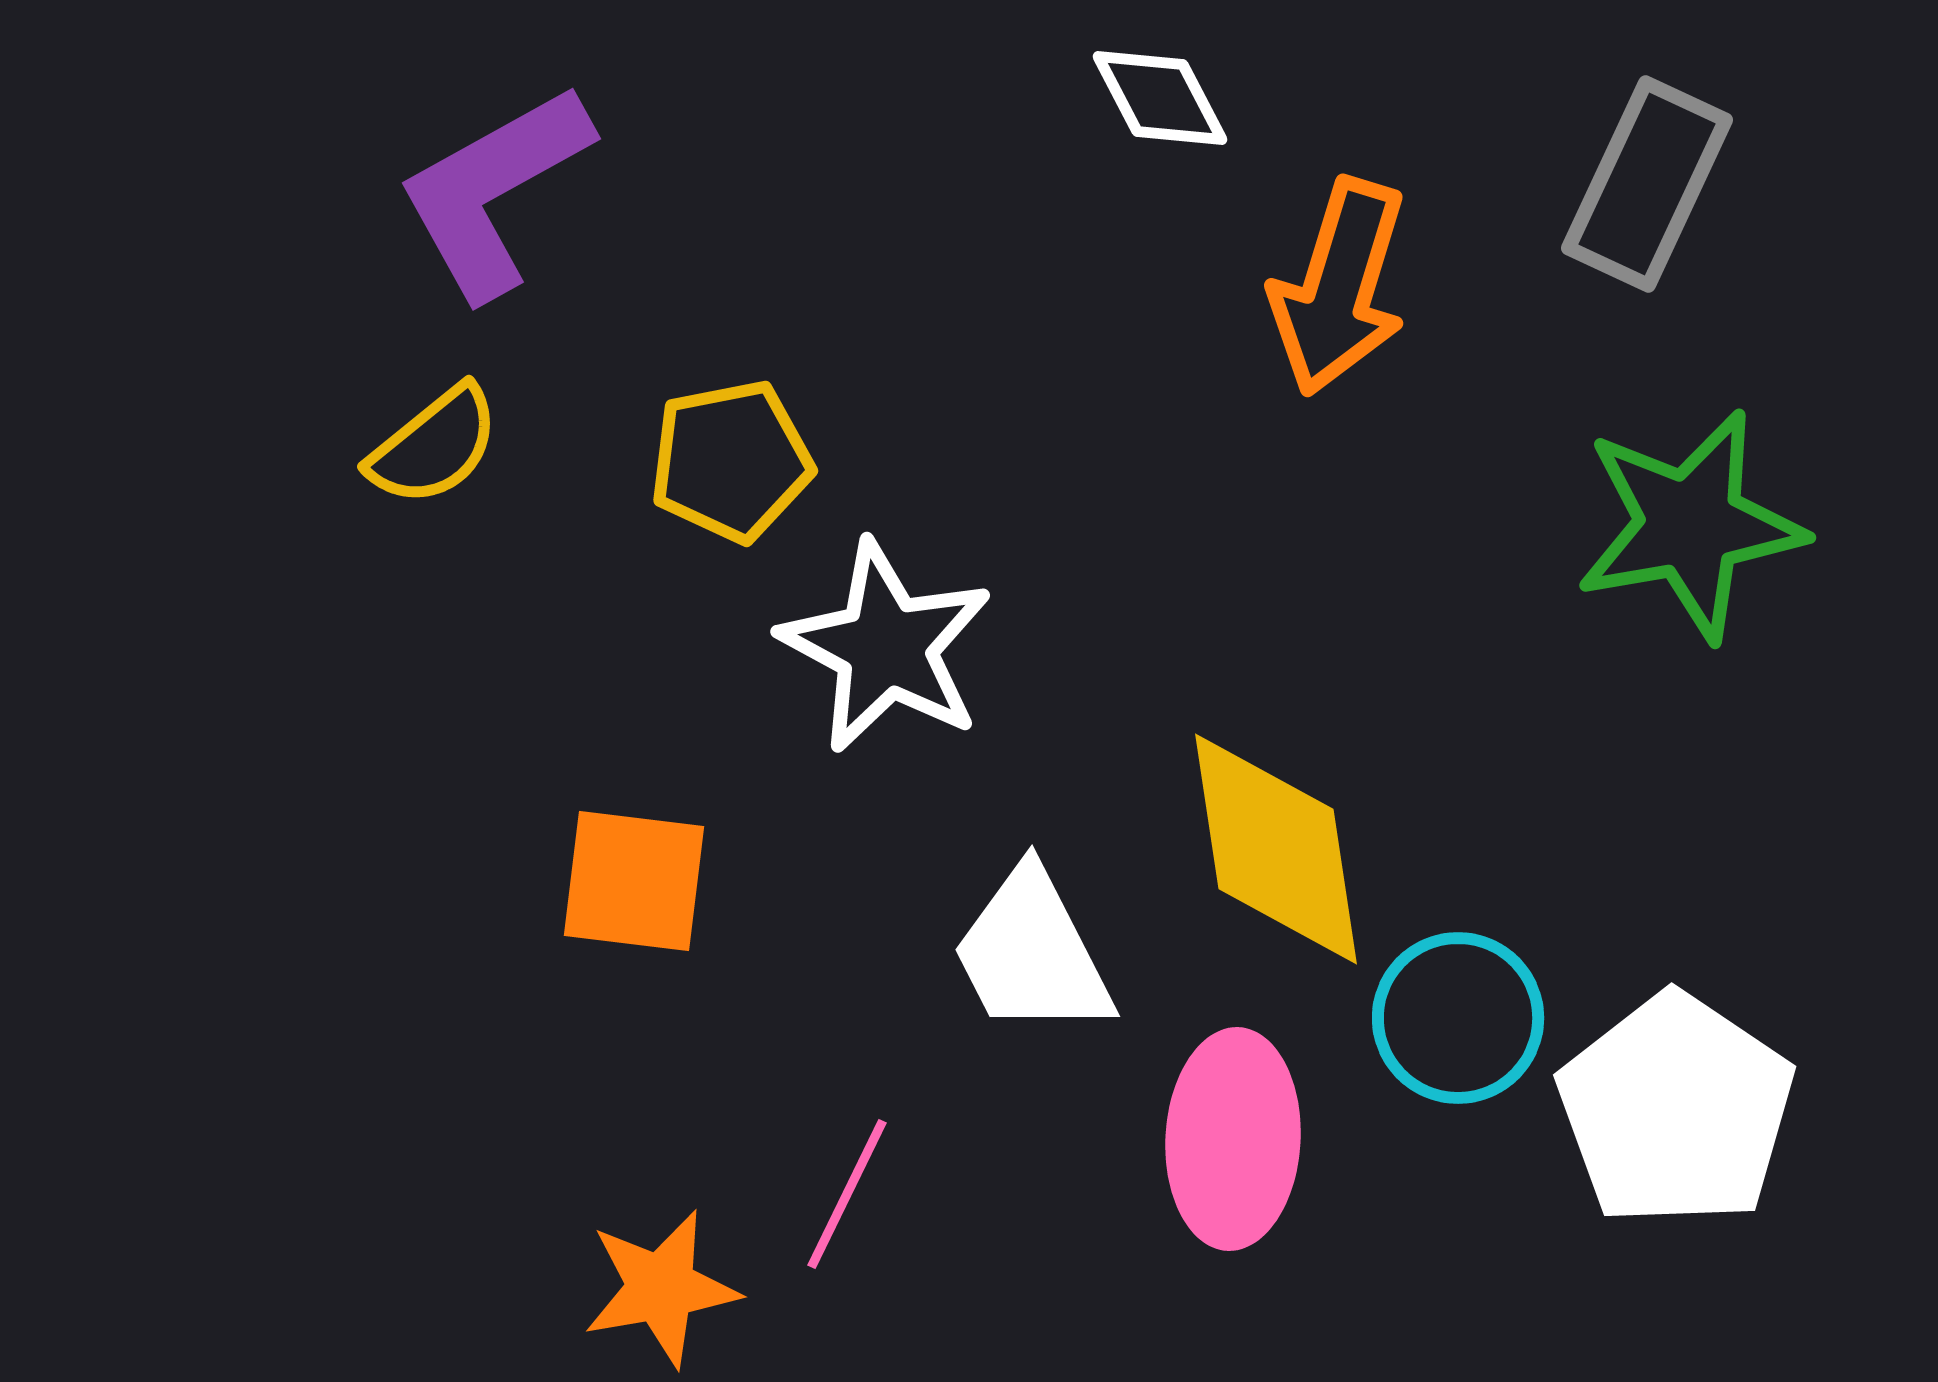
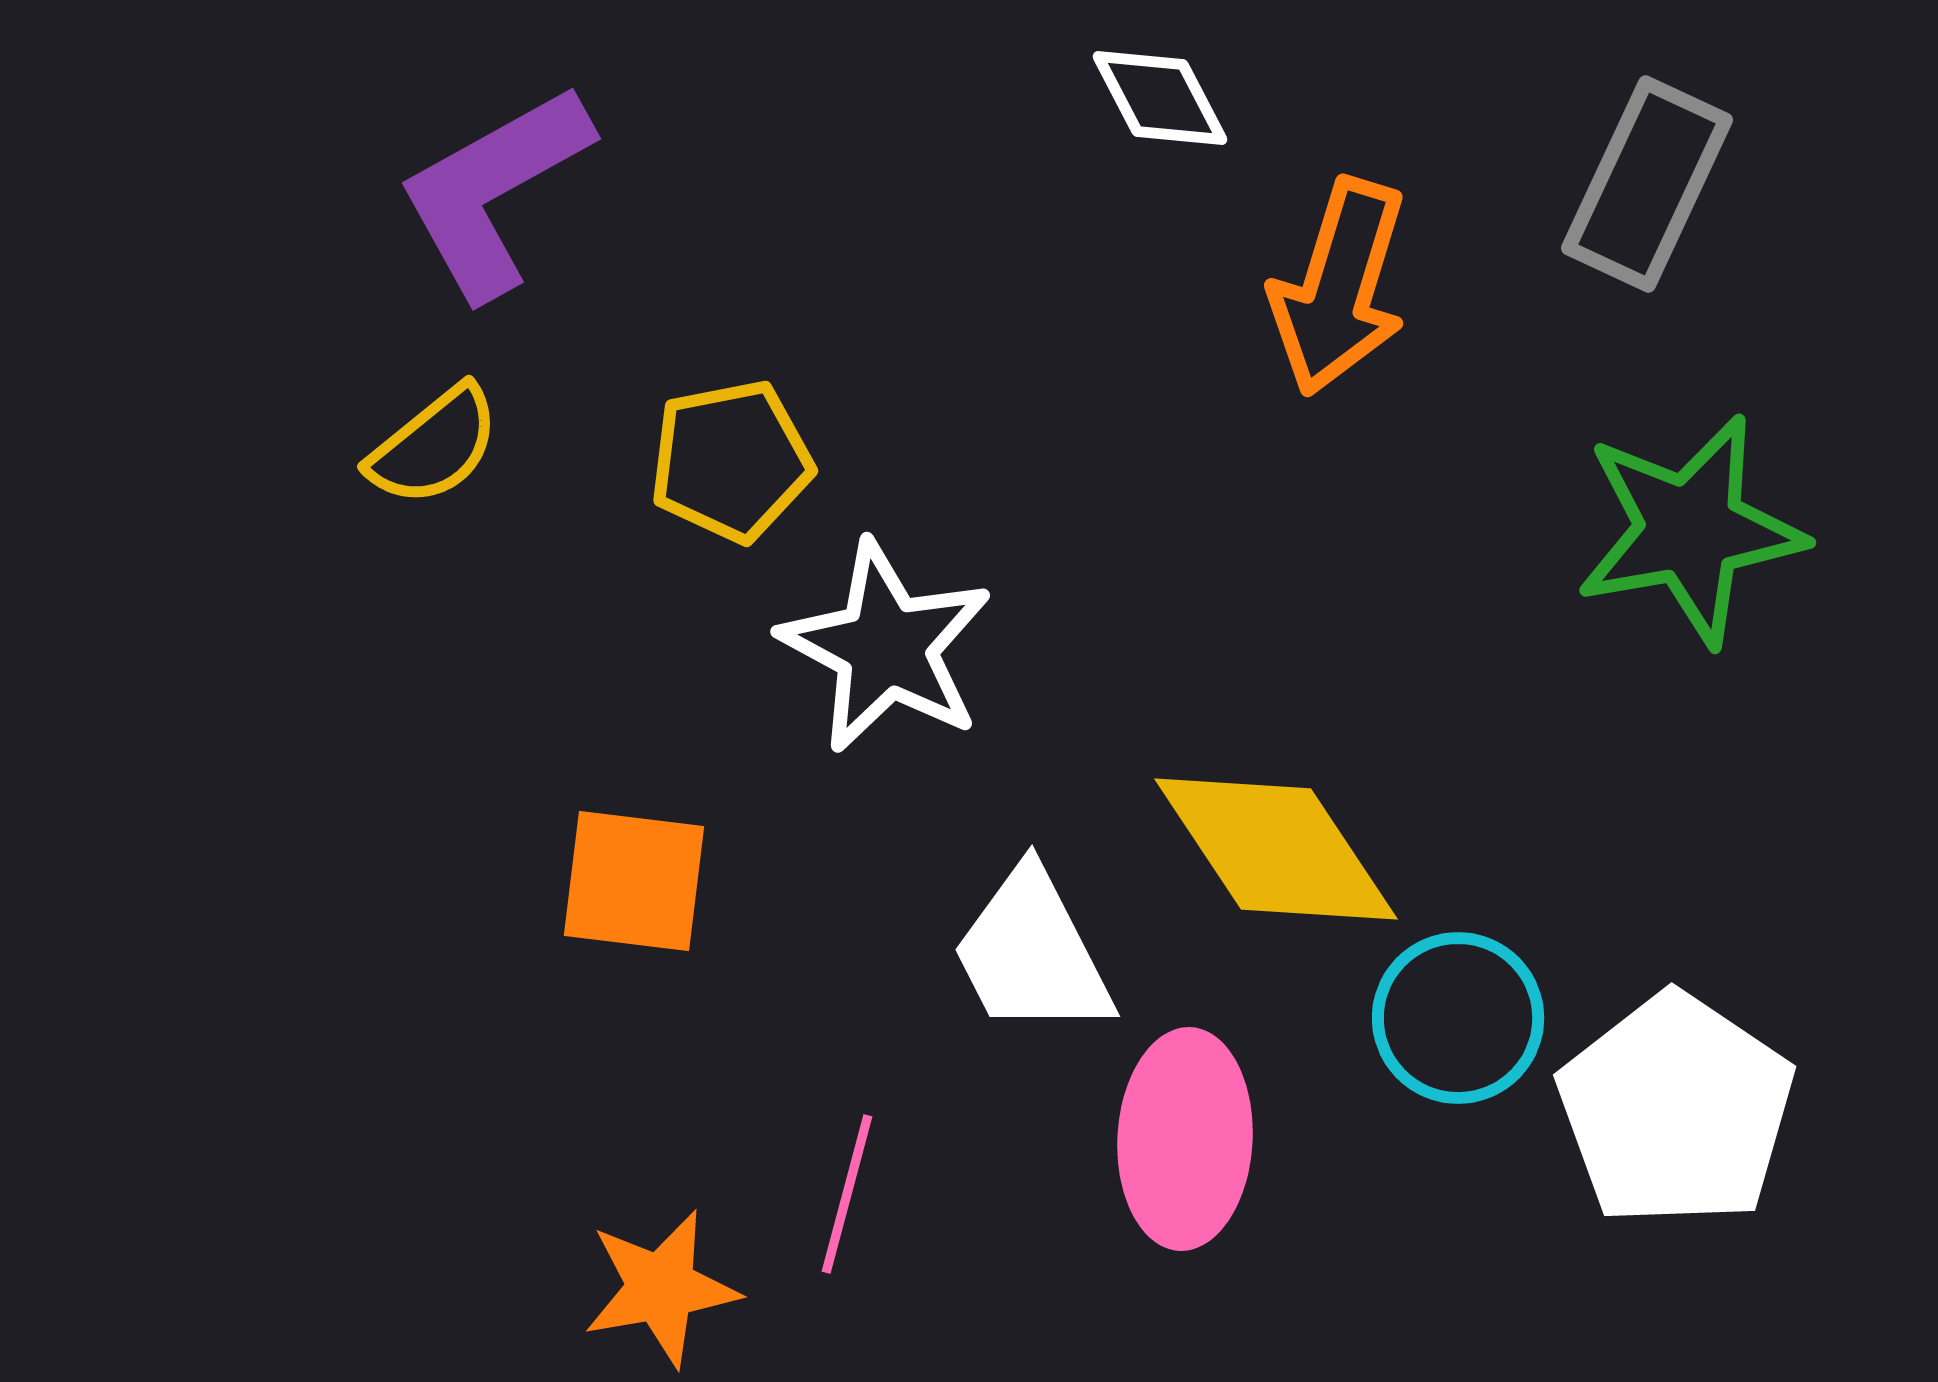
green star: moved 5 px down
yellow diamond: rotated 25 degrees counterclockwise
pink ellipse: moved 48 px left
pink line: rotated 11 degrees counterclockwise
